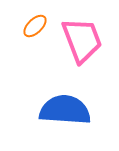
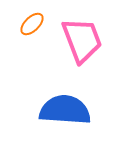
orange ellipse: moved 3 px left, 2 px up
